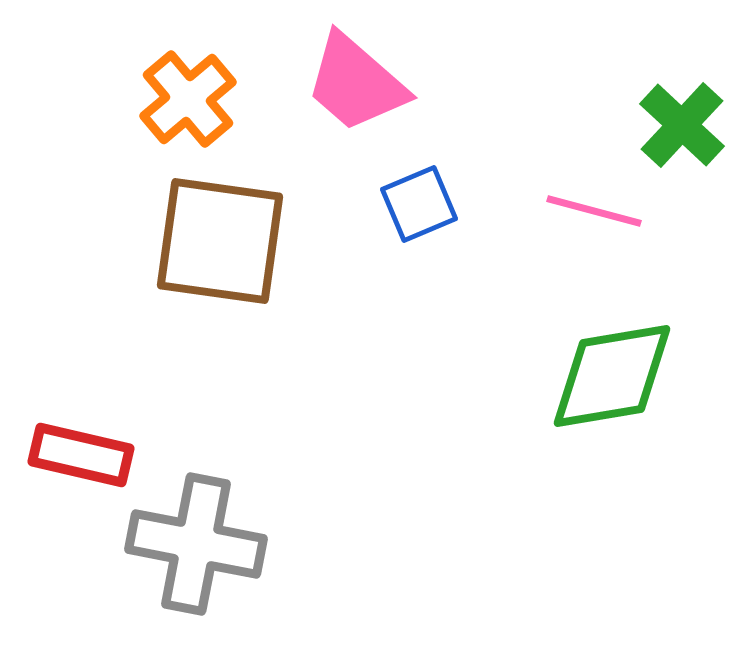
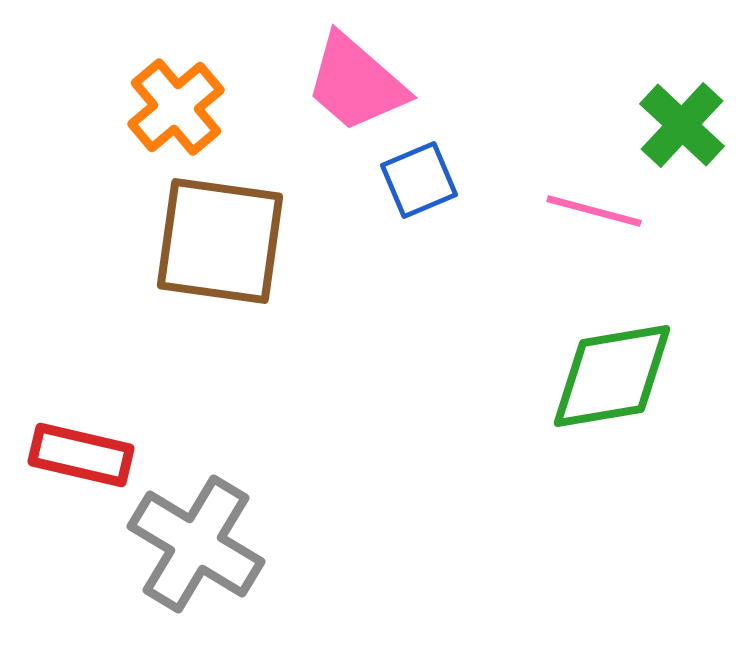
orange cross: moved 12 px left, 8 px down
blue square: moved 24 px up
gray cross: rotated 20 degrees clockwise
